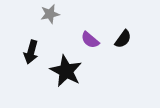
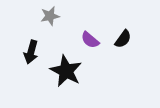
gray star: moved 2 px down
